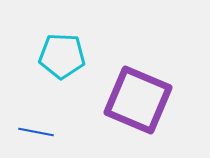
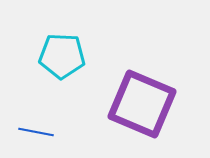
purple square: moved 4 px right, 4 px down
